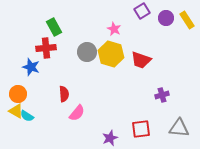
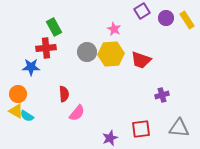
yellow hexagon: rotated 20 degrees counterclockwise
blue star: rotated 18 degrees counterclockwise
